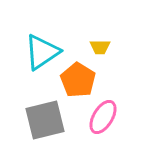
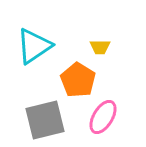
cyan triangle: moved 8 px left, 6 px up
